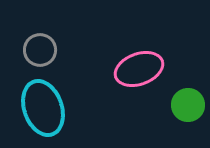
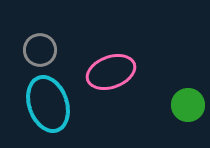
pink ellipse: moved 28 px left, 3 px down
cyan ellipse: moved 5 px right, 4 px up
